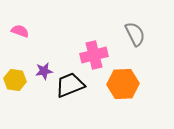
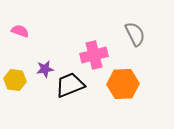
purple star: moved 1 px right, 2 px up
